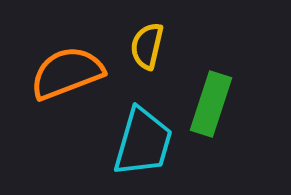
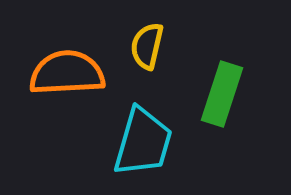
orange semicircle: rotated 18 degrees clockwise
green rectangle: moved 11 px right, 10 px up
